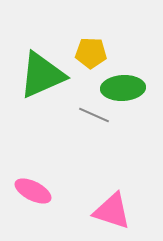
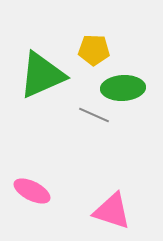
yellow pentagon: moved 3 px right, 3 px up
pink ellipse: moved 1 px left
